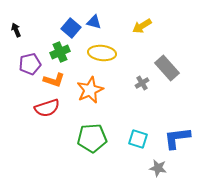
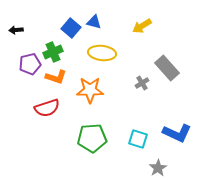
black arrow: rotated 72 degrees counterclockwise
green cross: moved 7 px left
orange L-shape: moved 2 px right, 3 px up
orange star: rotated 24 degrees clockwise
blue L-shape: moved 5 px up; rotated 148 degrees counterclockwise
gray star: rotated 30 degrees clockwise
